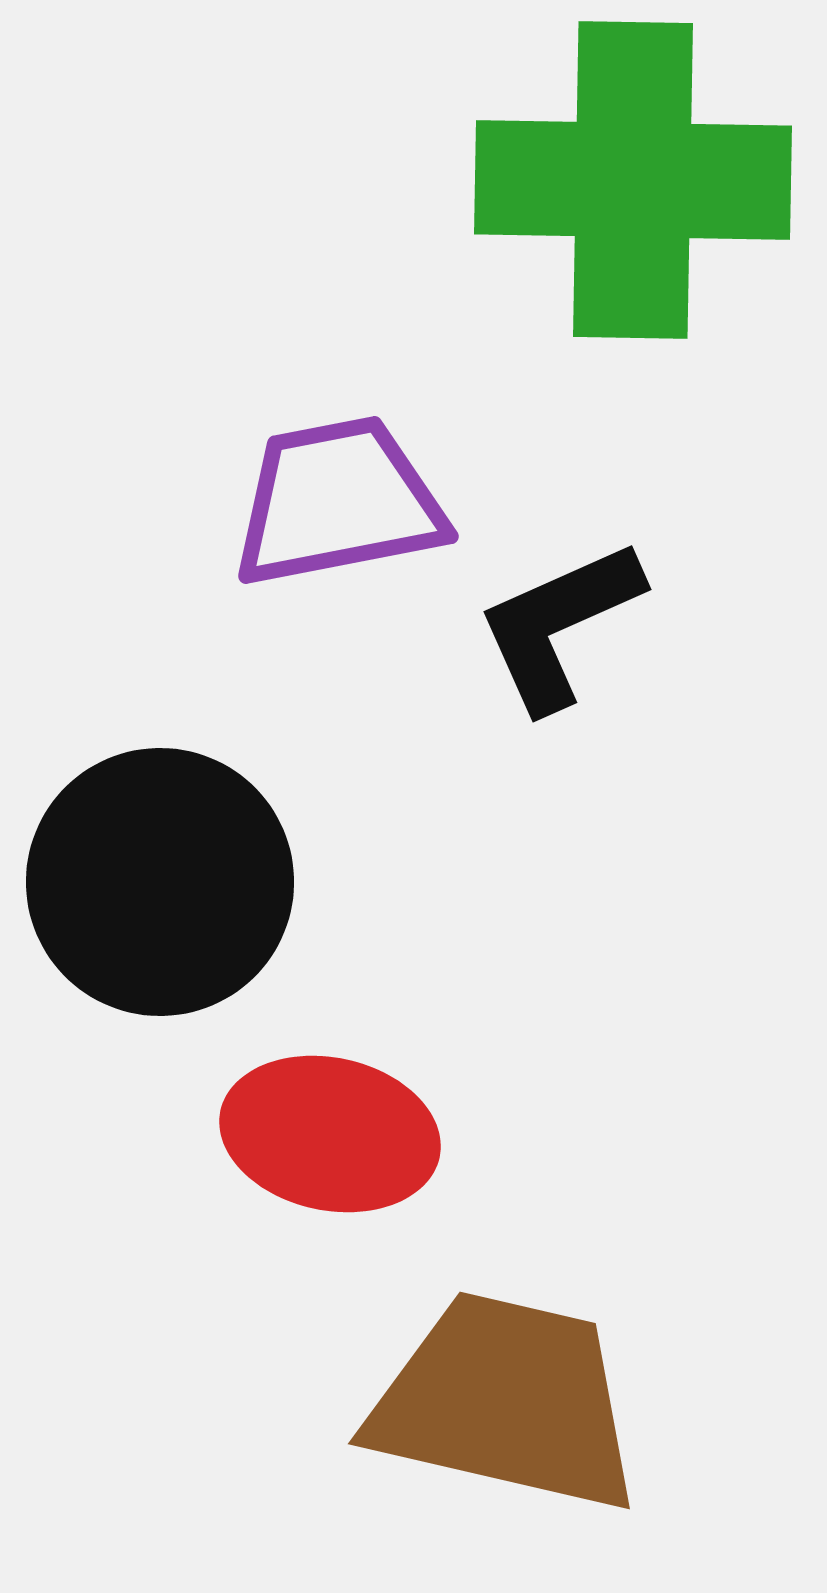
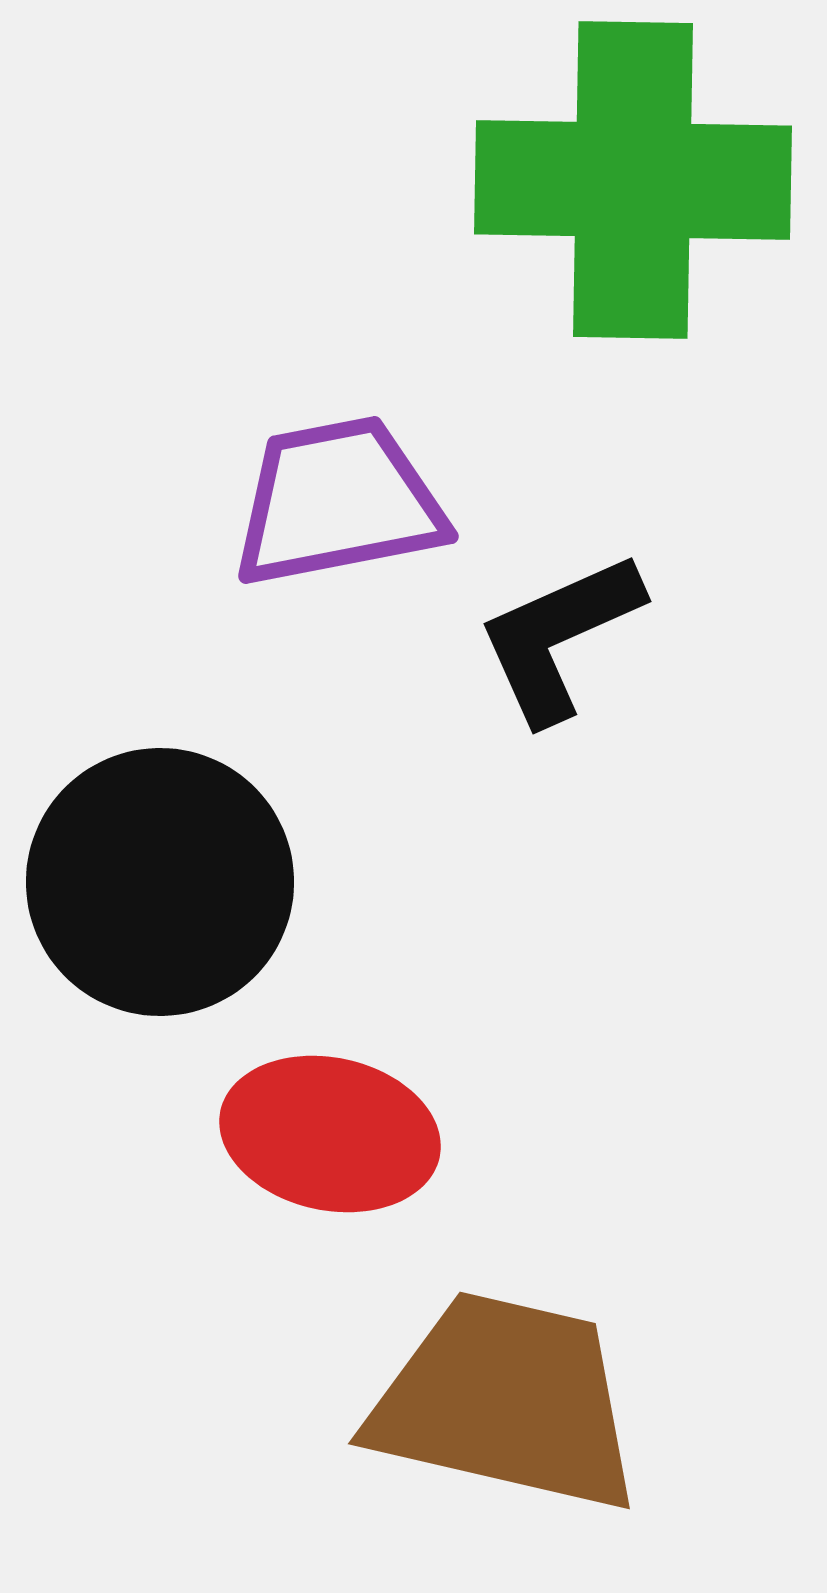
black L-shape: moved 12 px down
